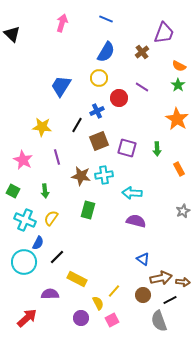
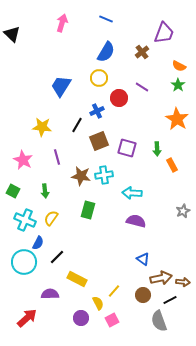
orange rectangle at (179, 169): moved 7 px left, 4 px up
